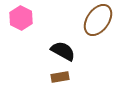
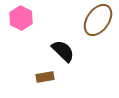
black semicircle: rotated 15 degrees clockwise
brown rectangle: moved 15 px left
